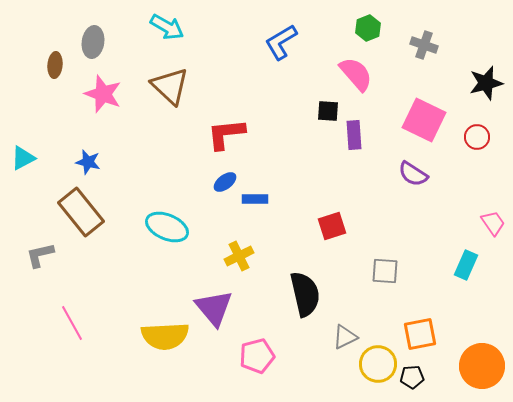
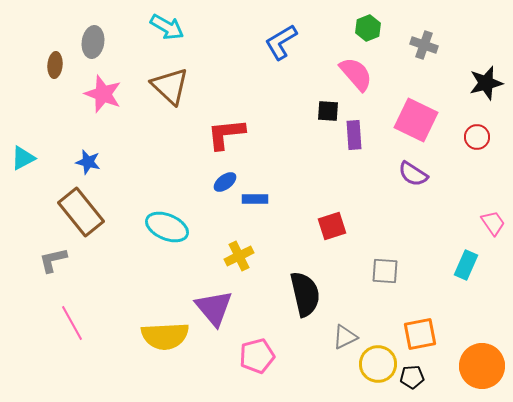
pink square: moved 8 px left
gray L-shape: moved 13 px right, 5 px down
